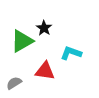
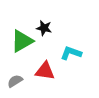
black star: rotated 21 degrees counterclockwise
gray semicircle: moved 1 px right, 2 px up
